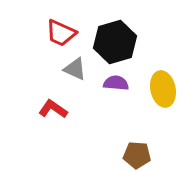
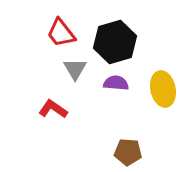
red trapezoid: rotated 28 degrees clockwise
gray triangle: rotated 35 degrees clockwise
brown pentagon: moved 9 px left, 3 px up
